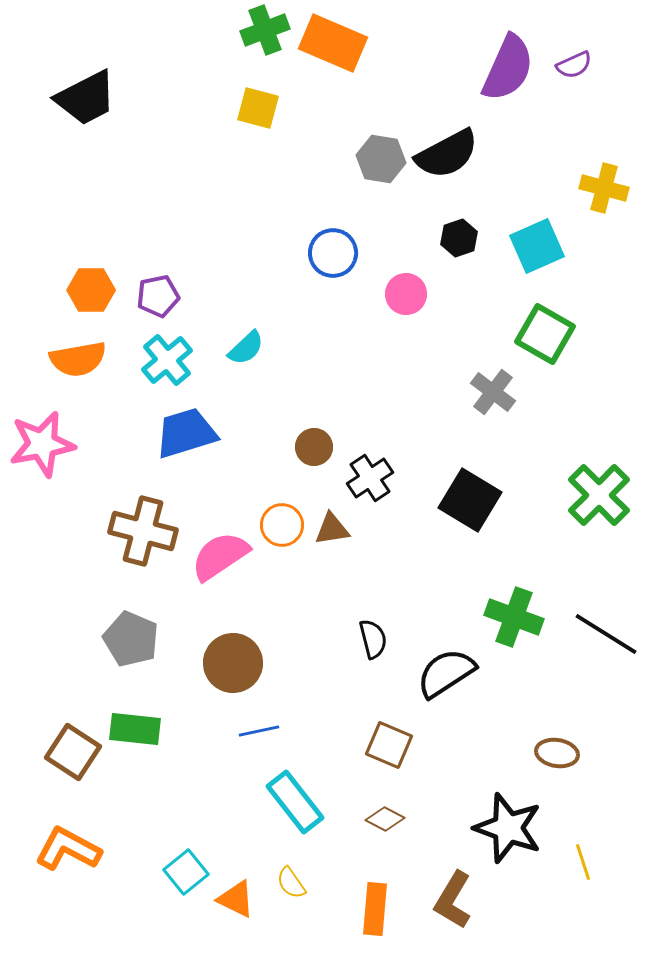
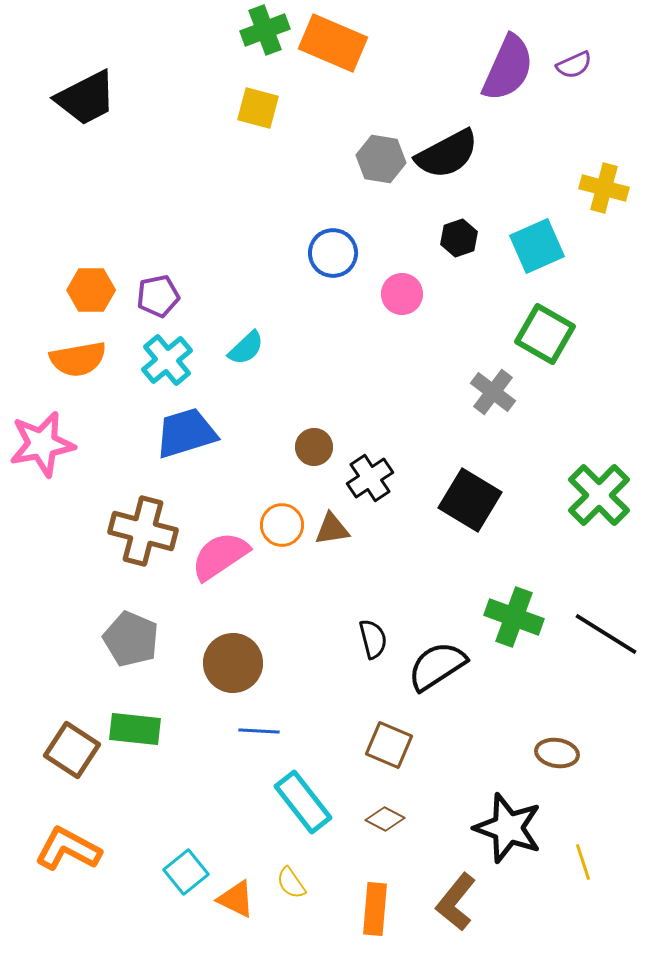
pink circle at (406, 294): moved 4 px left
black semicircle at (446, 673): moved 9 px left, 7 px up
blue line at (259, 731): rotated 15 degrees clockwise
brown square at (73, 752): moved 1 px left, 2 px up
cyan rectangle at (295, 802): moved 8 px right
brown L-shape at (453, 900): moved 3 px right, 2 px down; rotated 8 degrees clockwise
